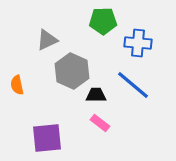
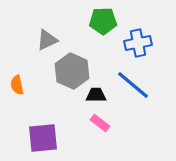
blue cross: rotated 16 degrees counterclockwise
purple square: moved 4 px left
